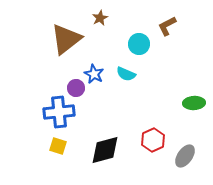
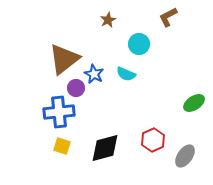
brown star: moved 8 px right, 2 px down
brown L-shape: moved 1 px right, 9 px up
brown triangle: moved 2 px left, 20 px down
green ellipse: rotated 30 degrees counterclockwise
yellow square: moved 4 px right
black diamond: moved 2 px up
